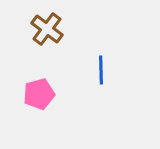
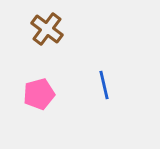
blue line: moved 3 px right, 15 px down; rotated 12 degrees counterclockwise
